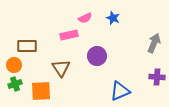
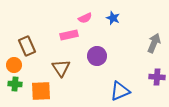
brown rectangle: rotated 66 degrees clockwise
green cross: rotated 24 degrees clockwise
